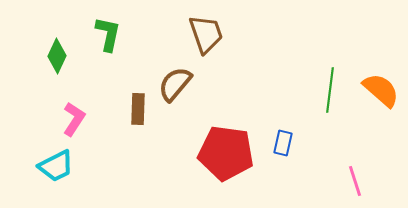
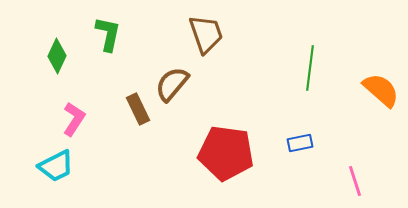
brown semicircle: moved 3 px left
green line: moved 20 px left, 22 px up
brown rectangle: rotated 28 degrees counterclockwise
blue rectangle: moved 17 px right; rotated 65 degrees clockwise
